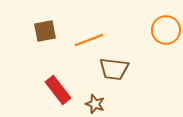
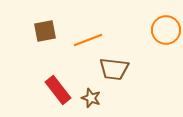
orange line: moved 1 px left
brown star: moved 4 px left, 6 px up
